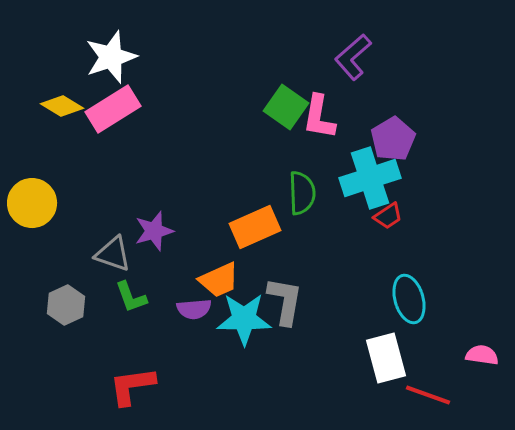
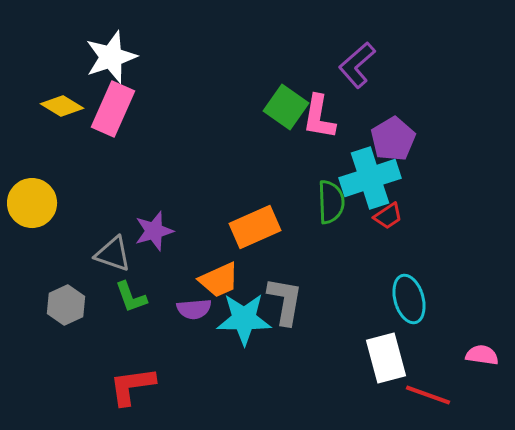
purple L-shape: moved 4 px right, 8 px down
pink rectangle: rotated 34 degrees counterclockwise
green semicircle: moved 29 px right, 9 px down
